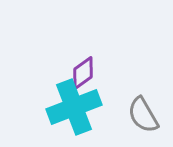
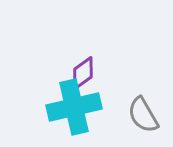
cyan cross: rotated 8 degrees clockwise
